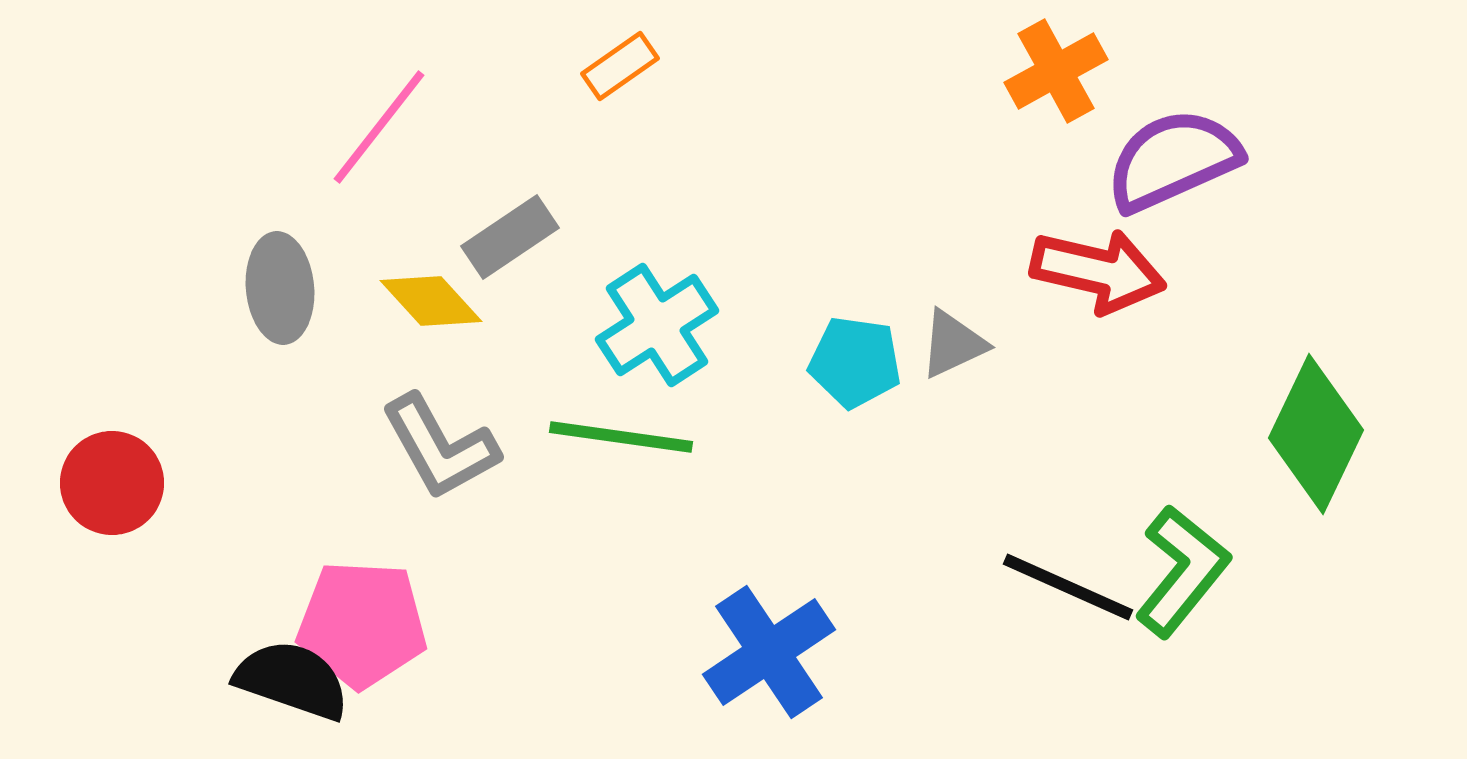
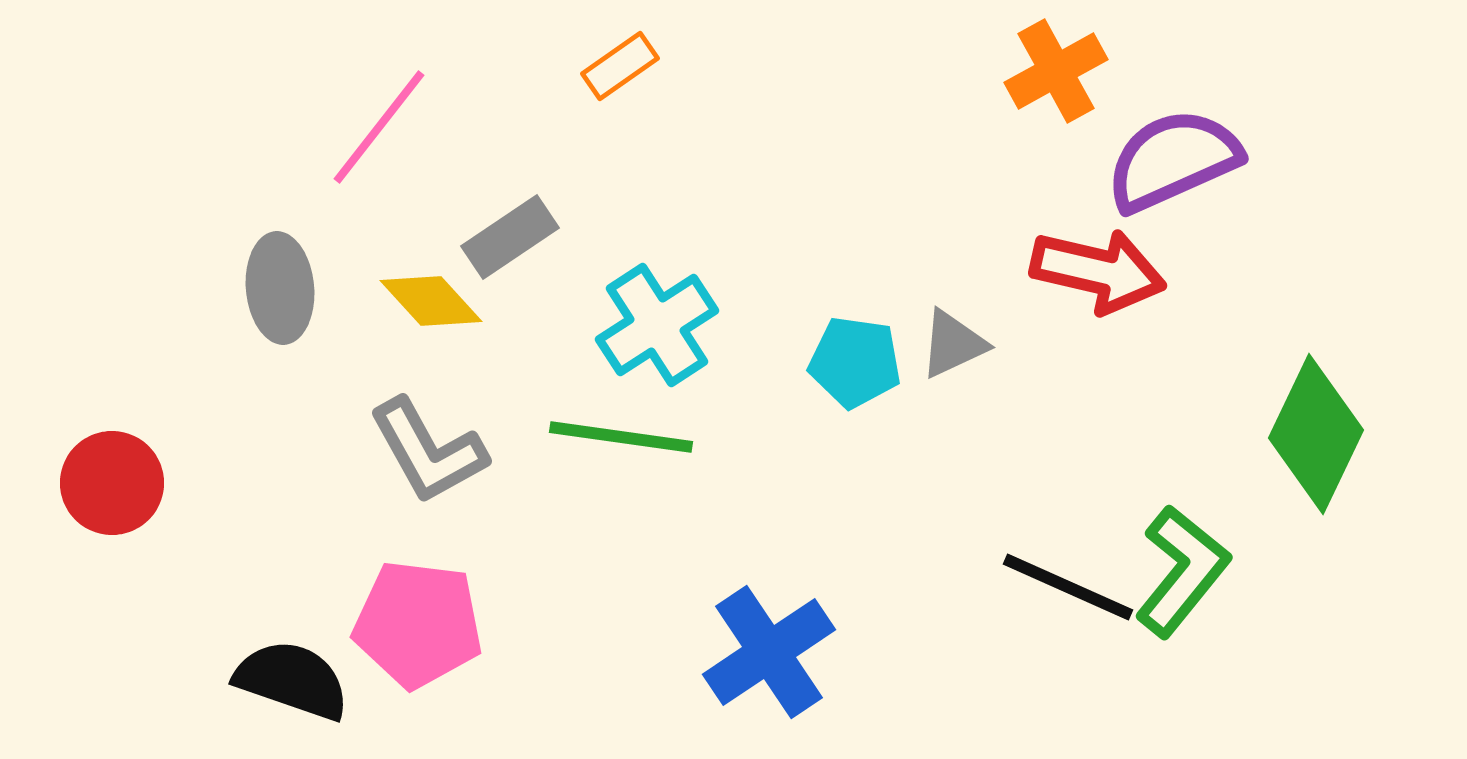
gray L-shape: moved 12 px left, 4 px down
pink pentagon: moved 56 px right; rotated 4 degrees clockwise
